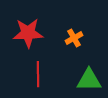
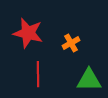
red star: rotated 16 degrees clockwise
orange cross: moved 3 px left, 5 px down
